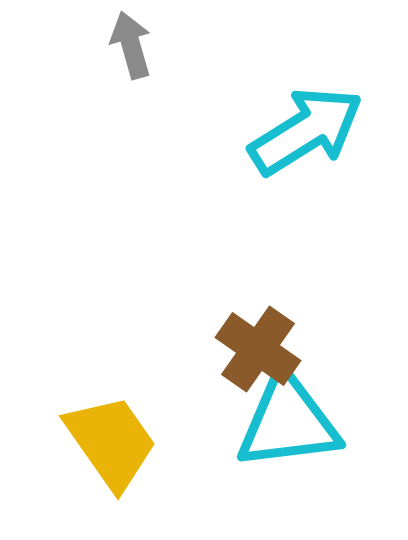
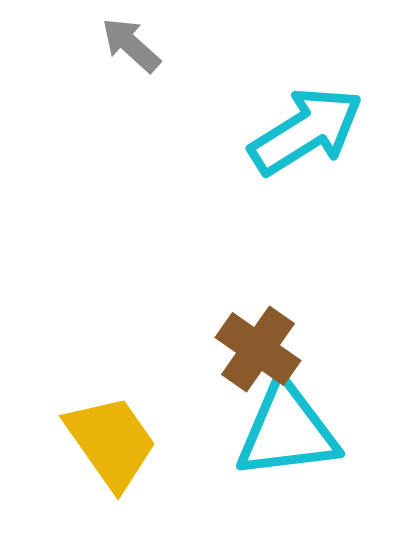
gray arrow: rotated 32 degrees counterclockwise
cyan triangle: moved 1 px left, 9 px down
